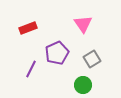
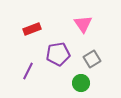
red rectangle: moved 4 px right, 1 px down
purple pentagon: moved 1 px right, 1 px down; rotated 15 degrees clockwise
purple line: moved 3 px left, 2 px down
green circle: moved 2 px left, 2 px up
